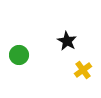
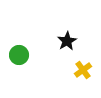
black star: rotated 12 degrees clockwise
